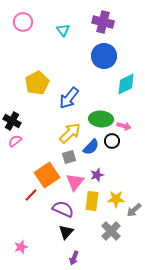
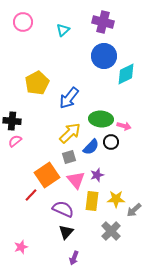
cyan triangle: rotated 24 degrees clockwise
cyan diamond: moved 10 px up
black cross: rotated 24 degrees counterclockwise
black circle: moved 1 px left, 1 px down
pink triangle: moved 1 px right, 2 px up; rotated 18 degrees counterclockwise
